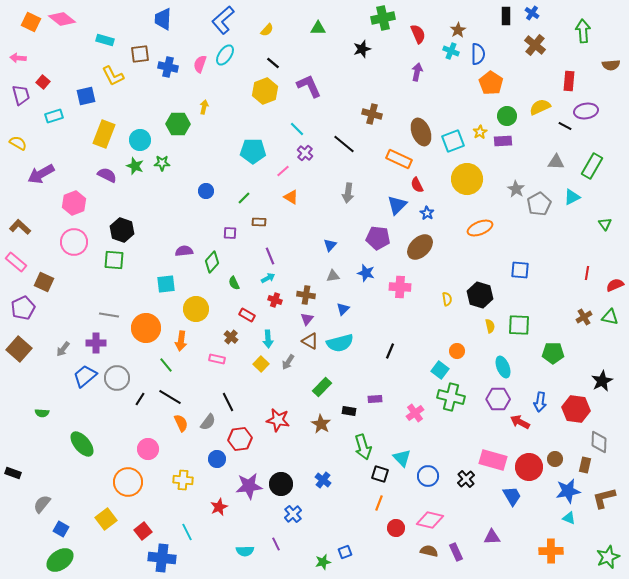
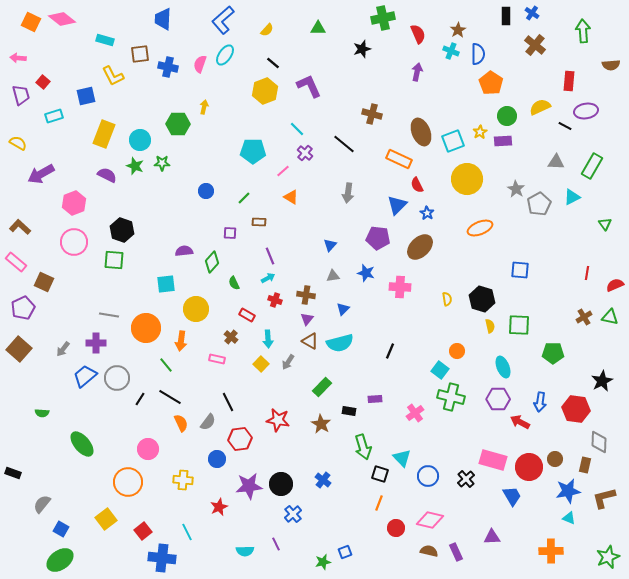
black hexagon at (480, 295): moved 2 px right, 4 px down
